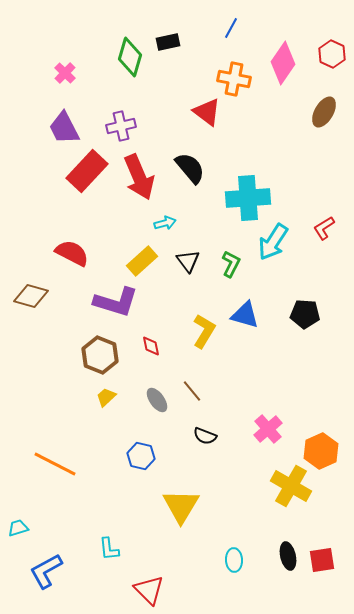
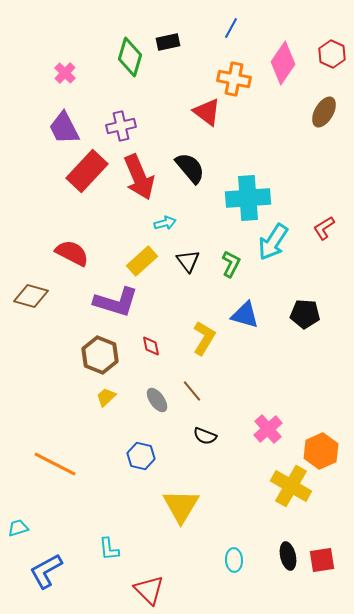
yellow L-shape at (204, 331): moved 7 px down
